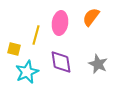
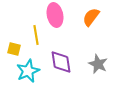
pink ellipse: moved 5 px left, 8 px up; rotated 20 degrees counterclockwise
yellow line: rotated 24 degrees counterclockwise
cyan star: moved 1 px right, 1 px up
